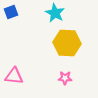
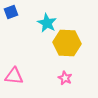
cyan star: moved 8 px left, 10 px down
pink star: rotated 24 degrees clockwise
